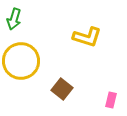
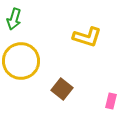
pink rectangle: moved 1 px down
